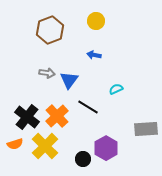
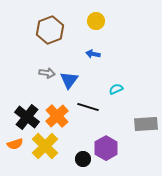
blue arrow: moved 1 px left, 1 px up
black line: rotated 15 degrees counterclockwise
gray rectangle: moved 5 px up
